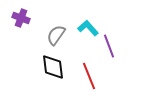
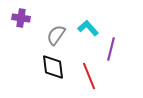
purple cross: rotated 12 degrees counterclockwise
purple line: moved 2 px right, 3 px down; rotated 35 degrees clockwise
